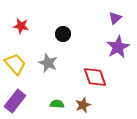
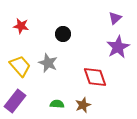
yellow trapezoid: moved 5 px right, 2 px down
